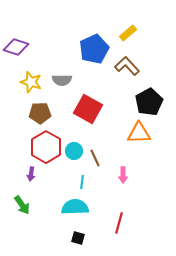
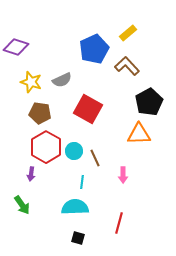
gray semicircle: rotated 24 degrees counterclockwise
brown pentagon: rotated 10 degrees clockwise
orange triangle: moved 1 px down
